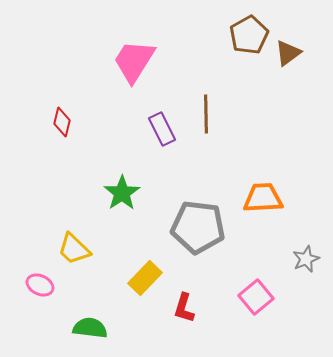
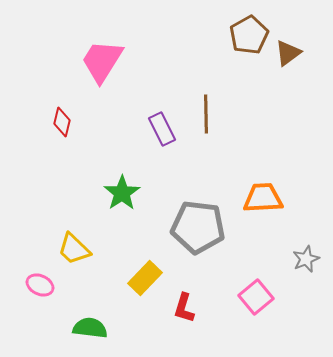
pink trapezoid: moved 32 px left
